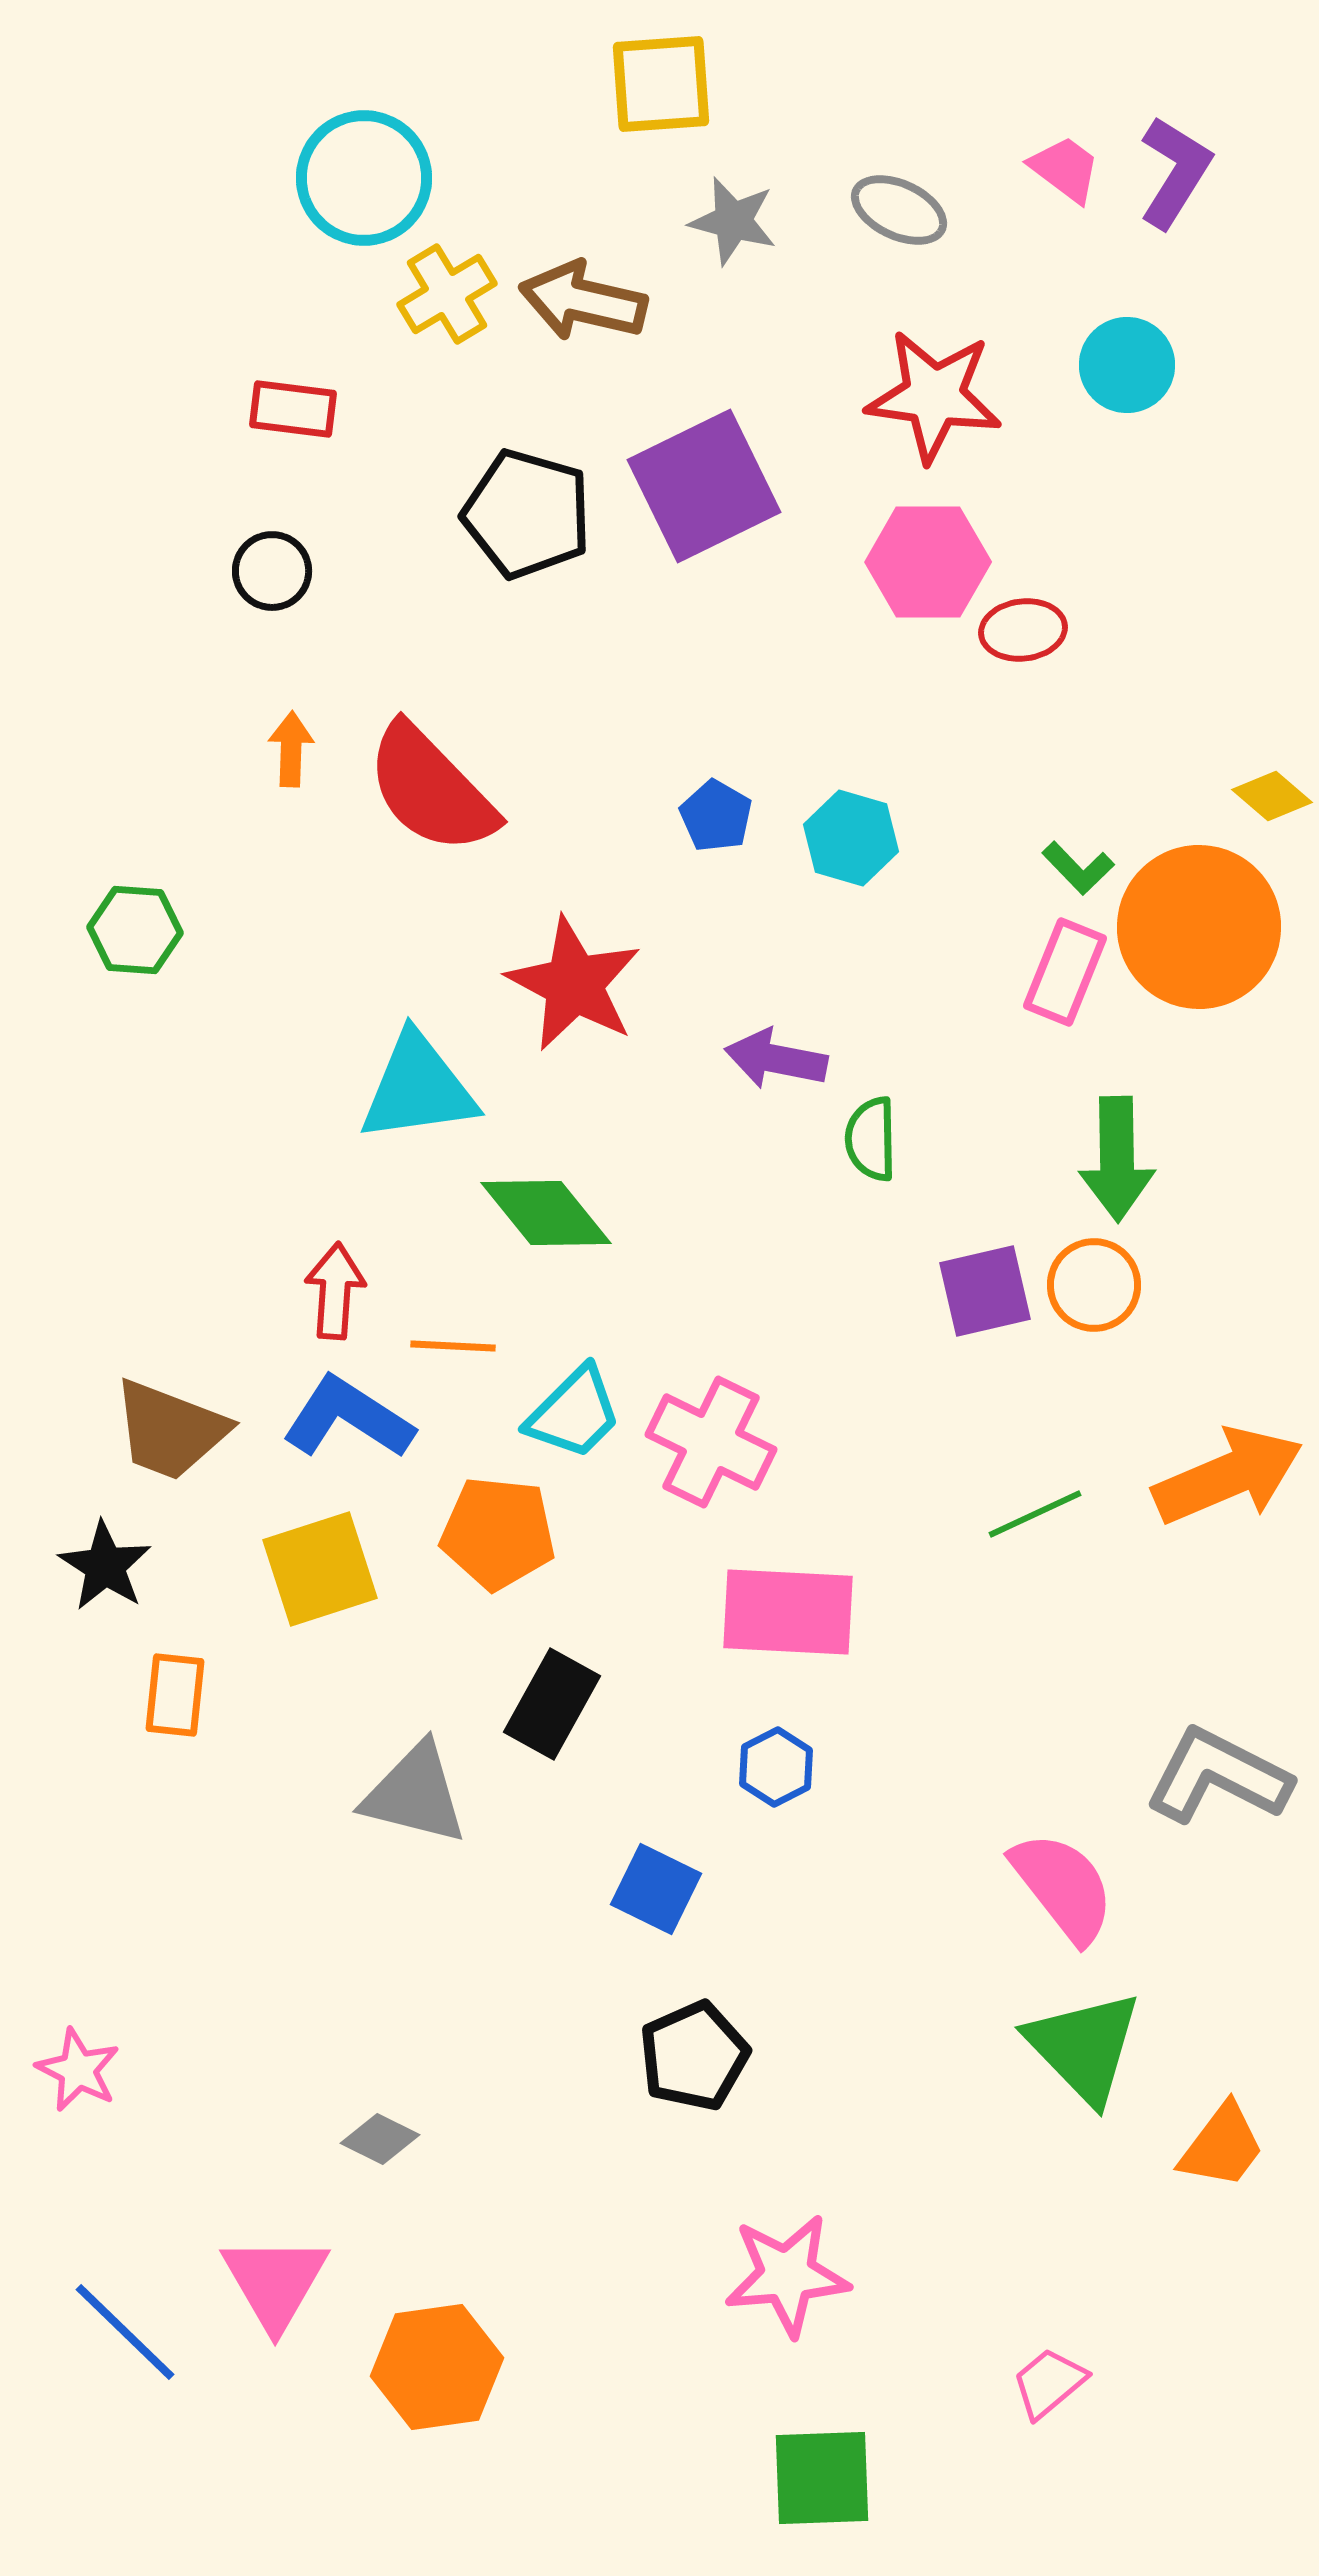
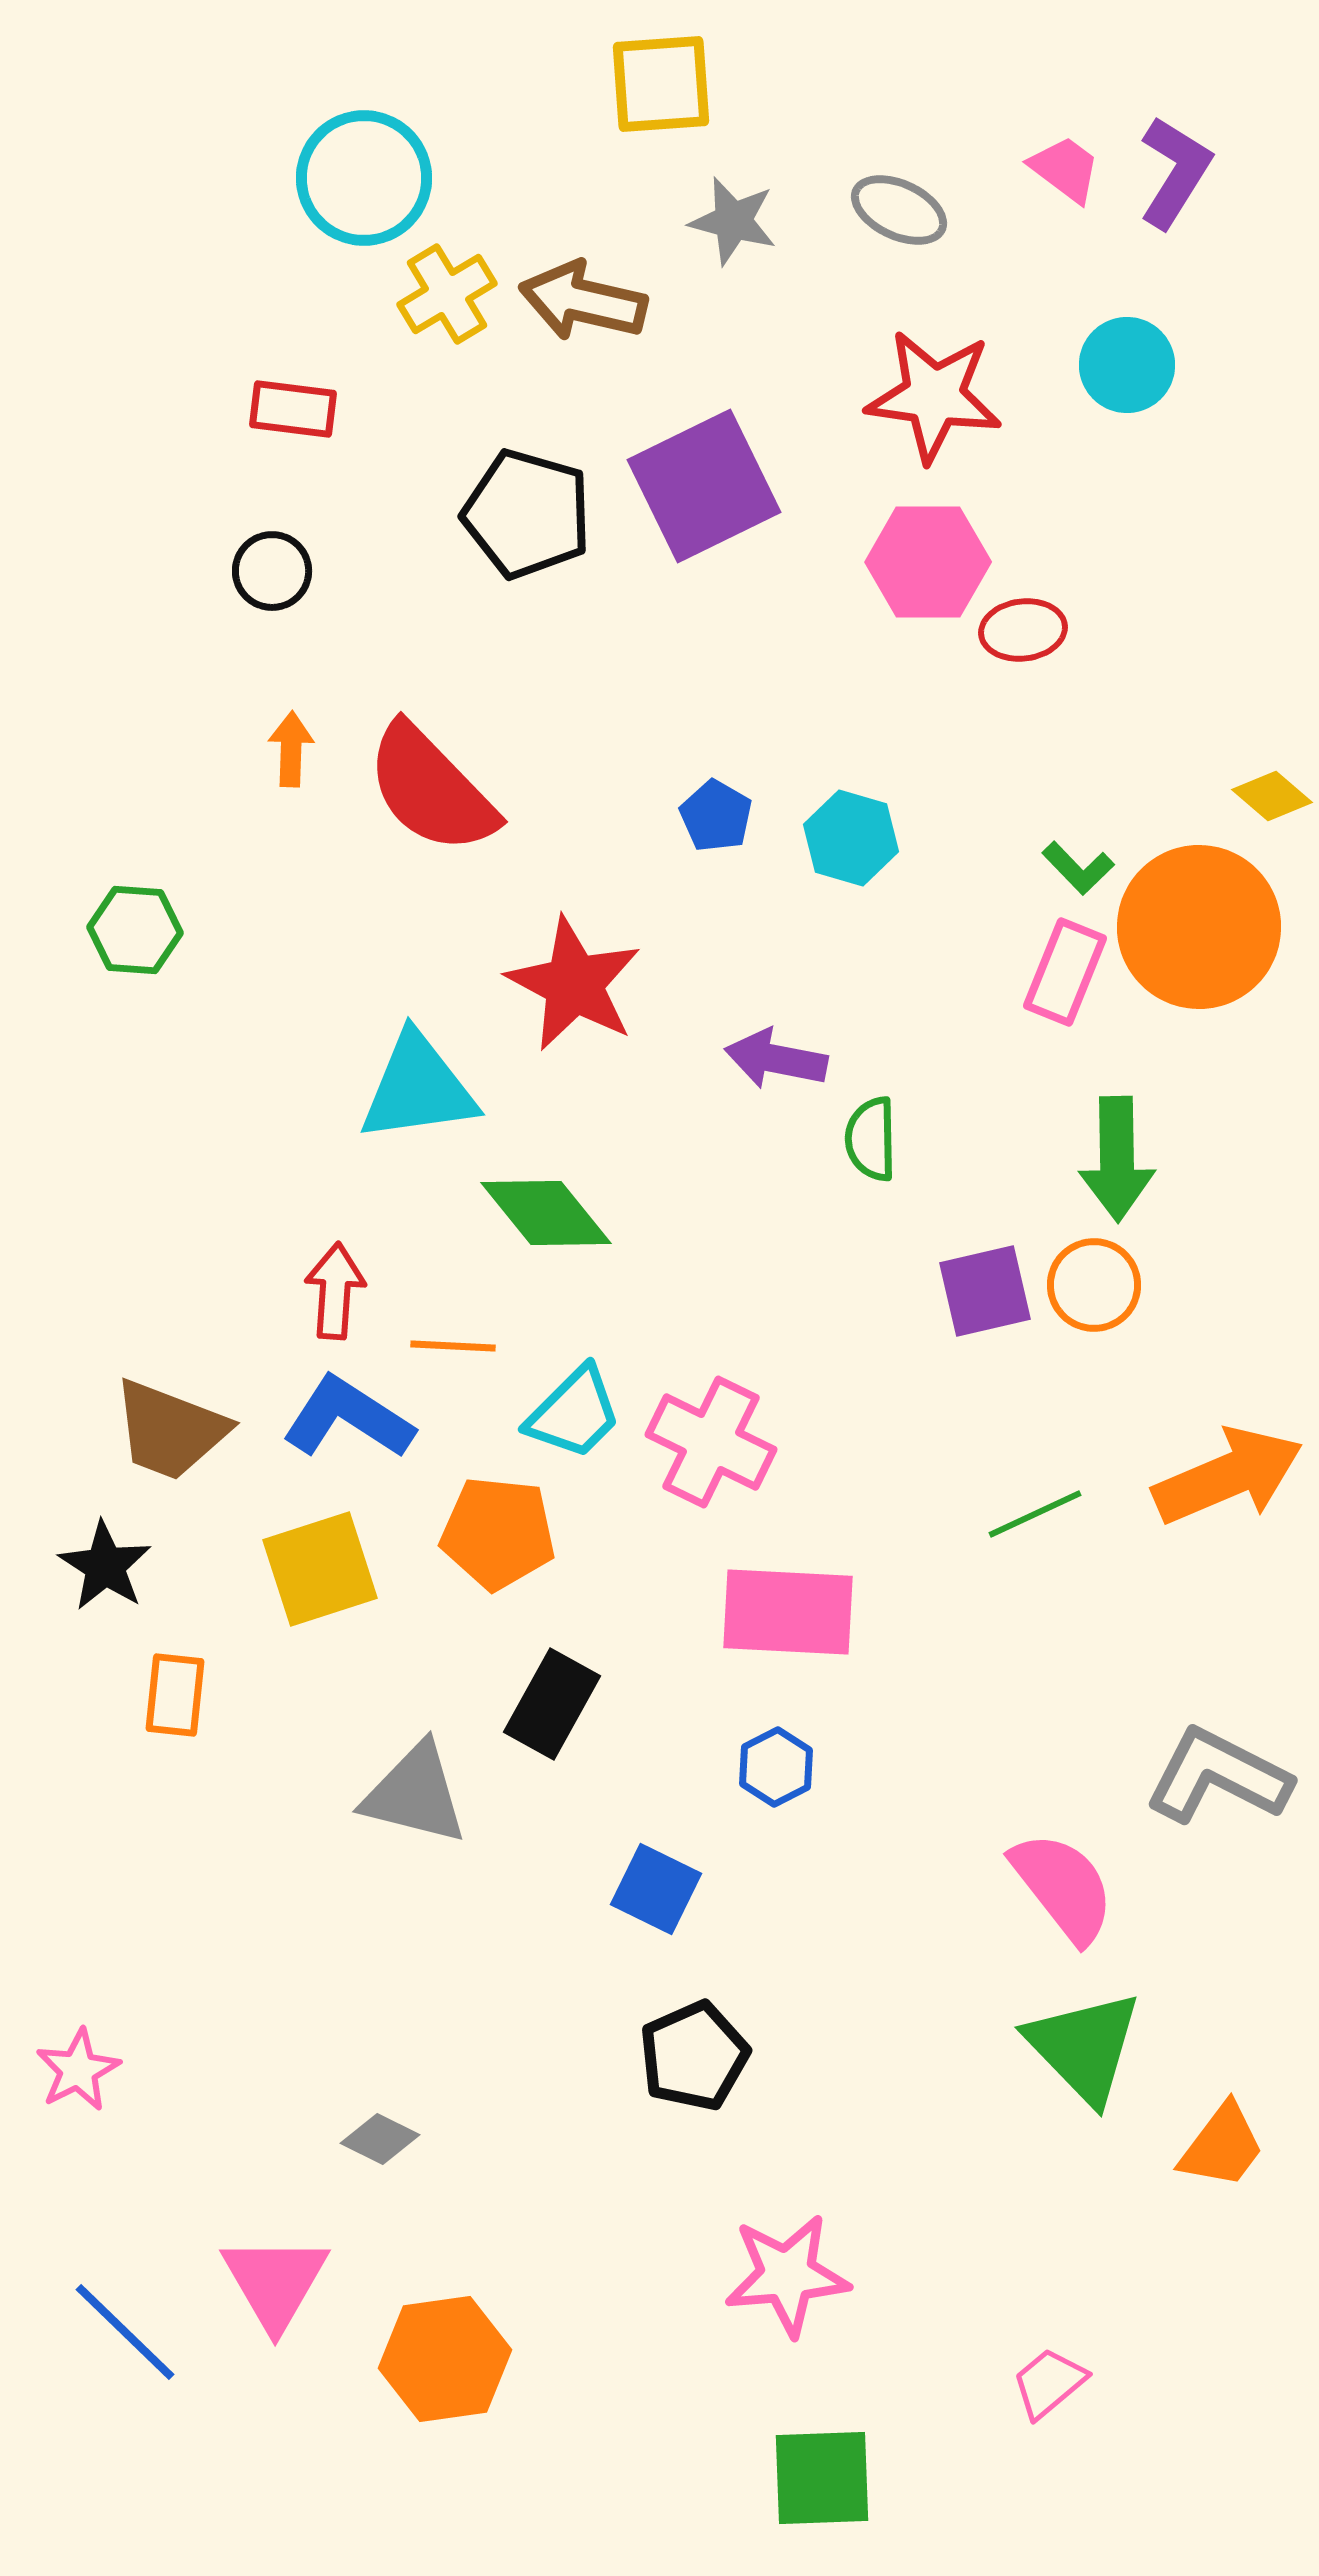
pink star at (78, 2070): rotated 18 degrees clockwise
orange hexagon at (437, 2367): moved 8 px right, 8 px up
